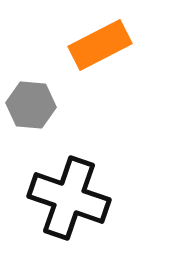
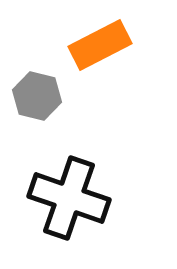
gray hexagon: moved 6 px right, 9 px up; rotated 9 degrees clockwise
